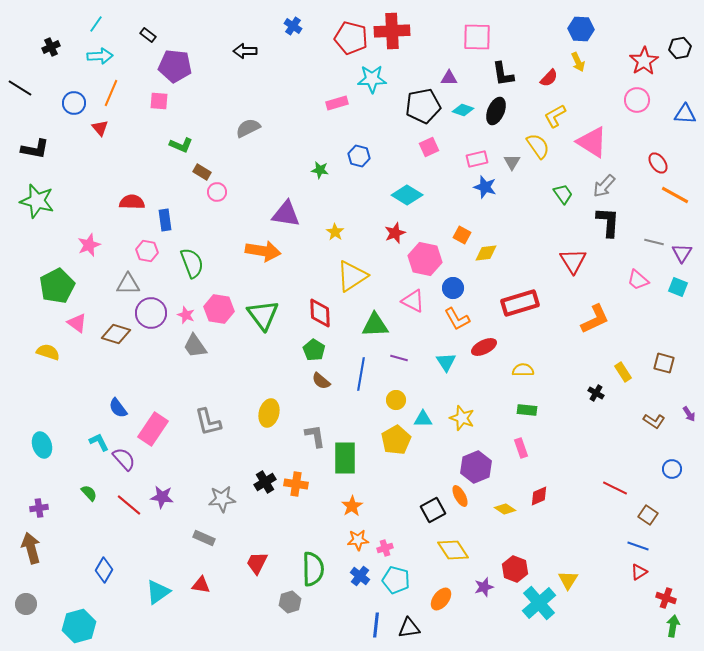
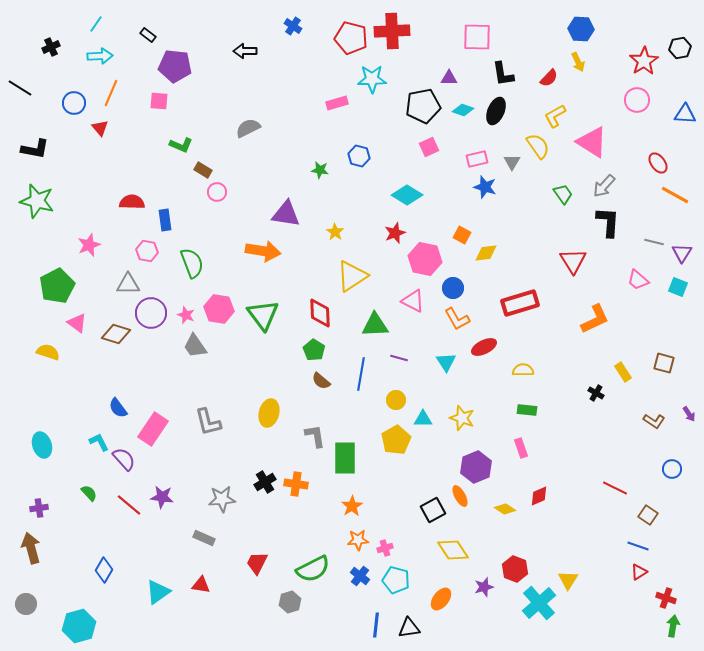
brown rectangle at (202, 172): moved 1 px right, 2 px up
green semicircle at (313, 569): rotated 64 degrees clockwise
